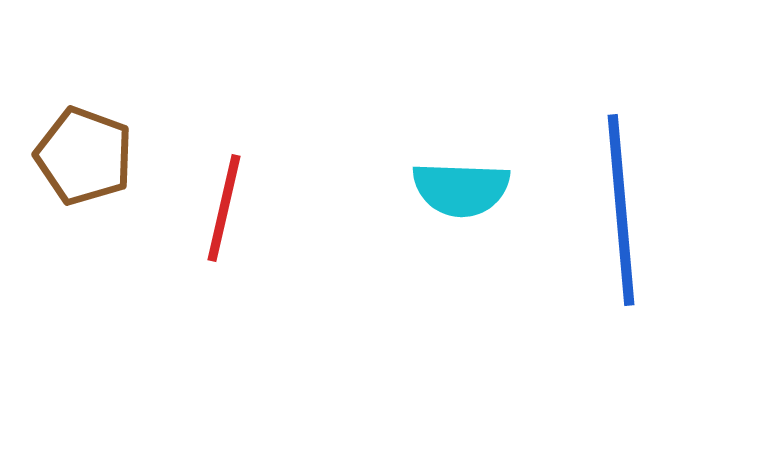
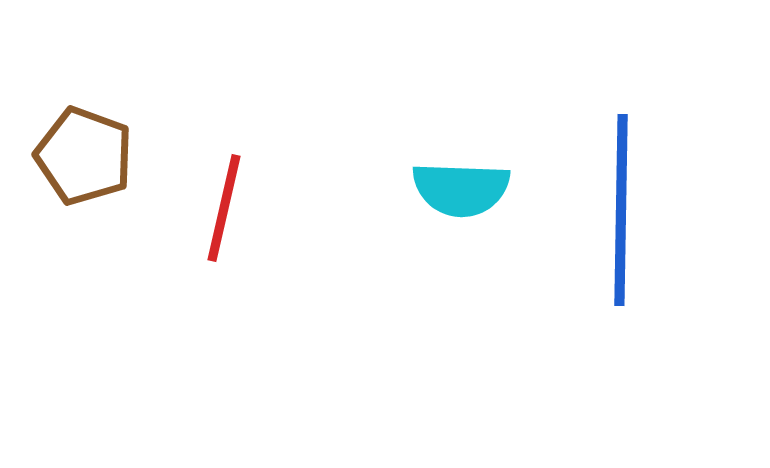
blue line: rotated 6 degrees clockwise
